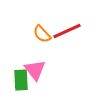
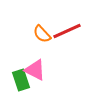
pink triangle: rotated 25 degrees counterclockwise
green rectangle: rotated 15 degrees counterclockwise
